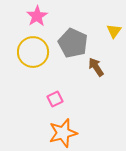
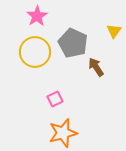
yellow circle: moved 2 px right
